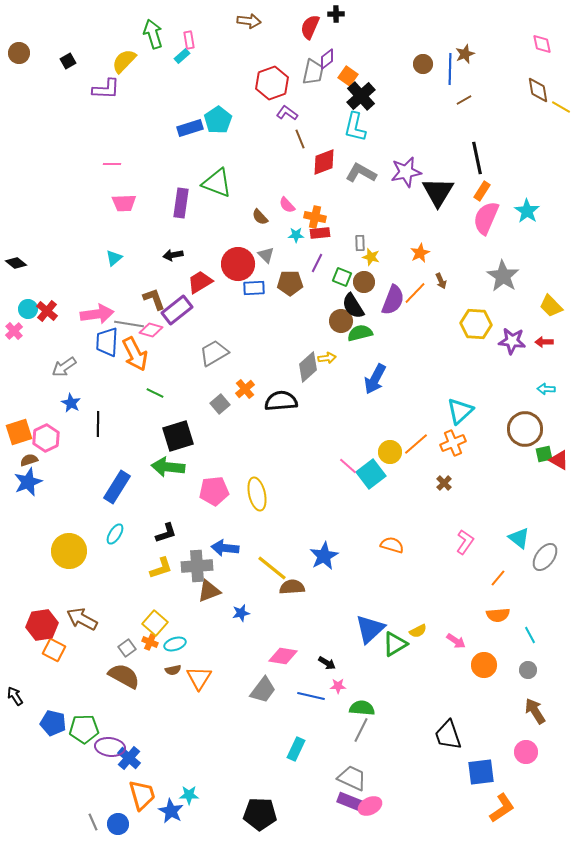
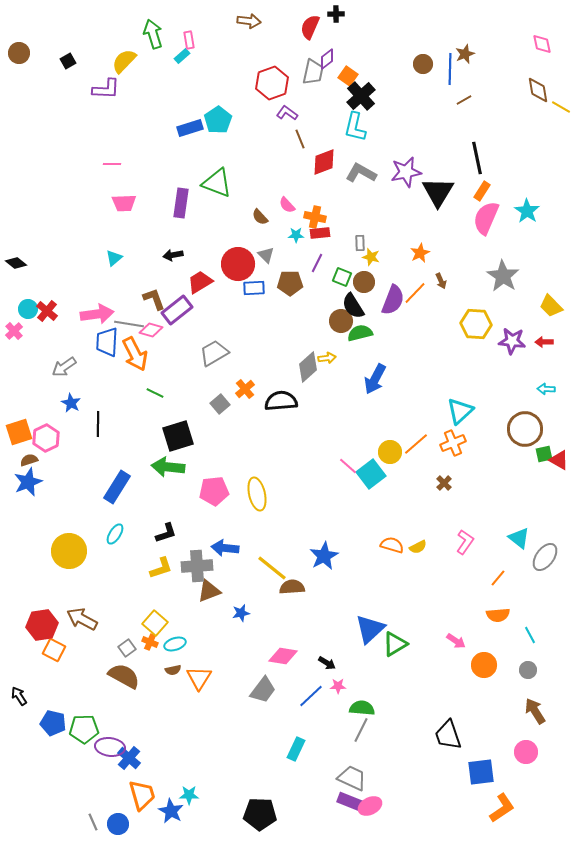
yellow semicircle at (418, 631): moved 84 px up
black arrow at (15, 696): moved 4 px right
blue line at (311, 696): rotated 56 degrees counterclockwise
